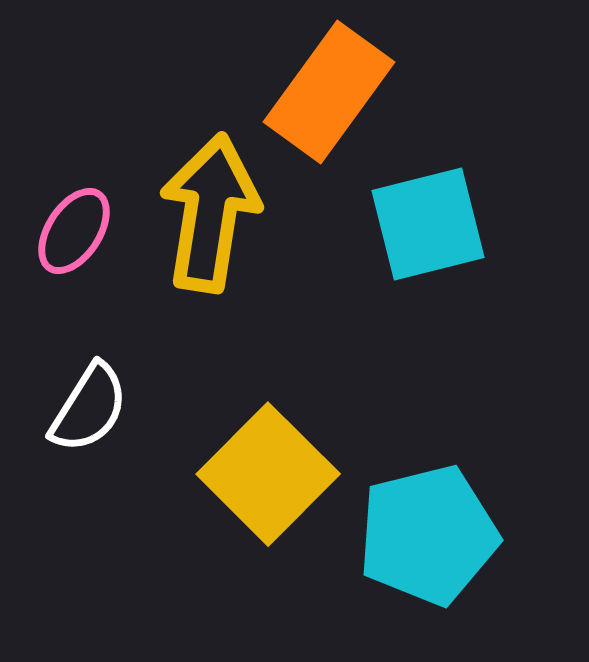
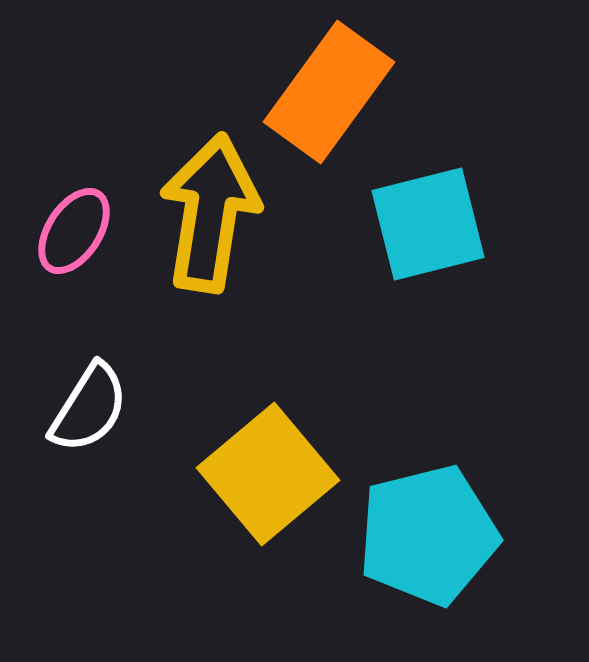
yellow square: rotated 5 degrees clockwise
